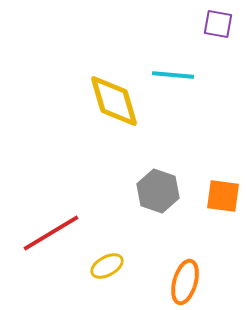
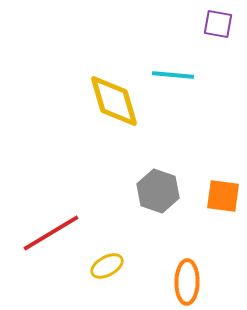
orange ellipse: moved 2 px right; rotated 15 degrees counterclockwise
